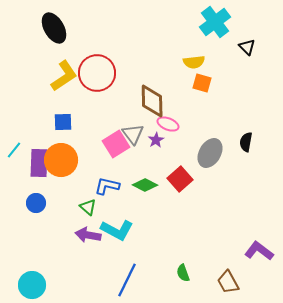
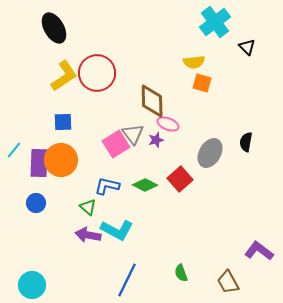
purple star: rotated 14 degrees clockwise
green semicircle: moved 2 px left
